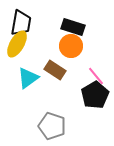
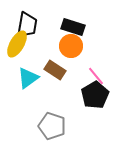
black trapezoid: moved 6 px right, 2 px down
